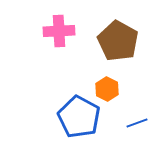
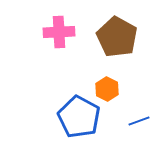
pink cross: moved 1 px down
brown pentagon: moved 1 px left, 4 px up
blue line: moved 2 px right, 2 px up
